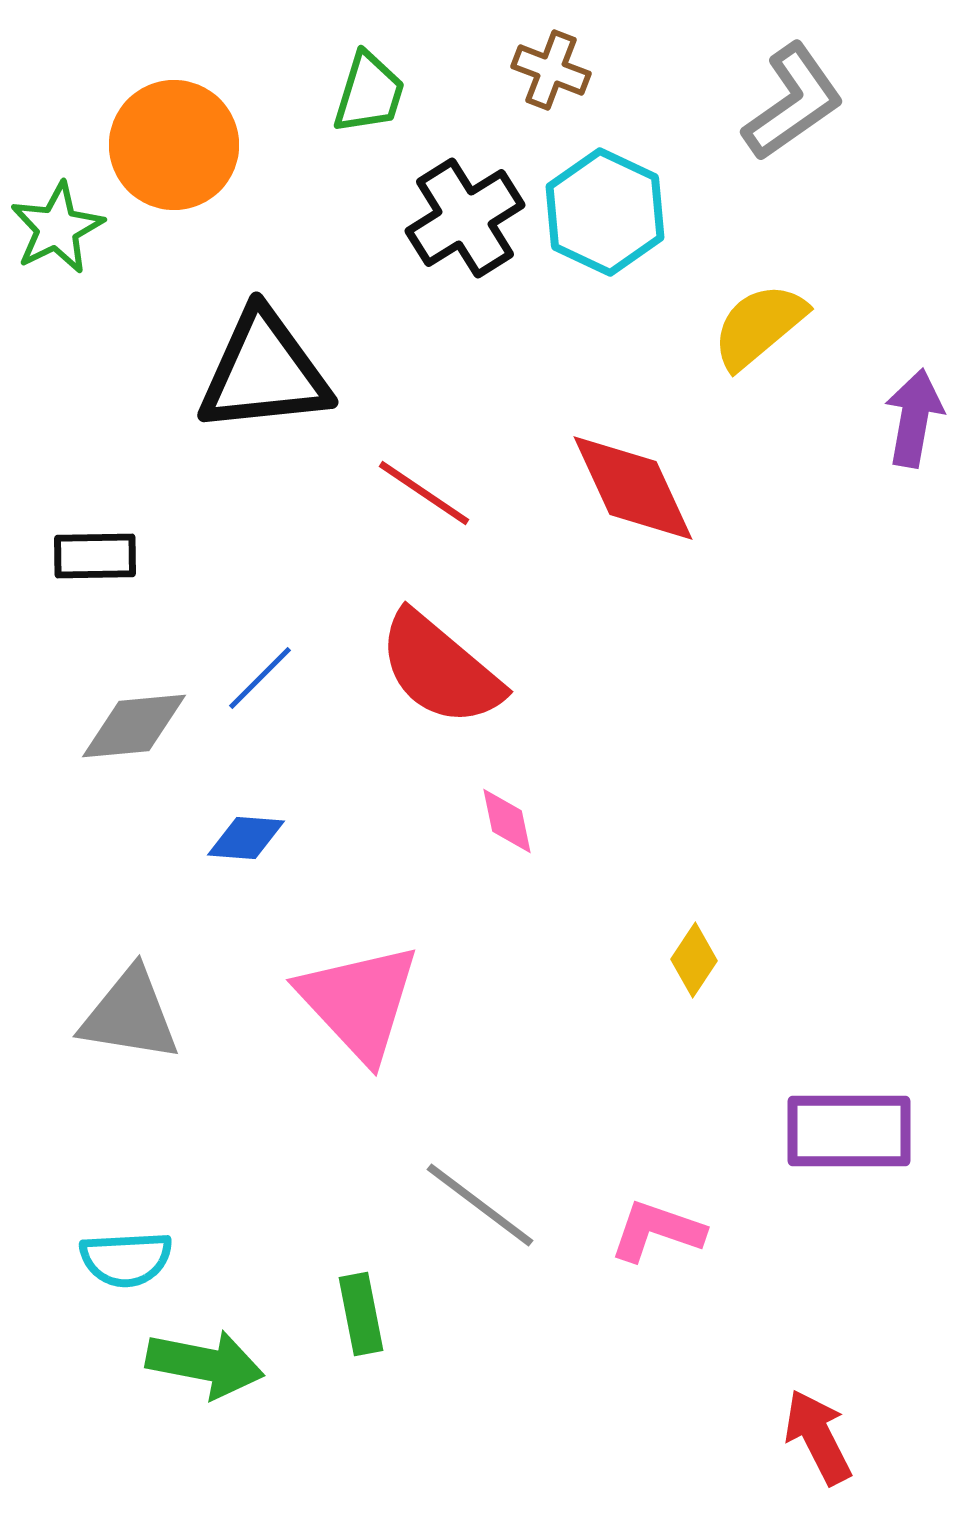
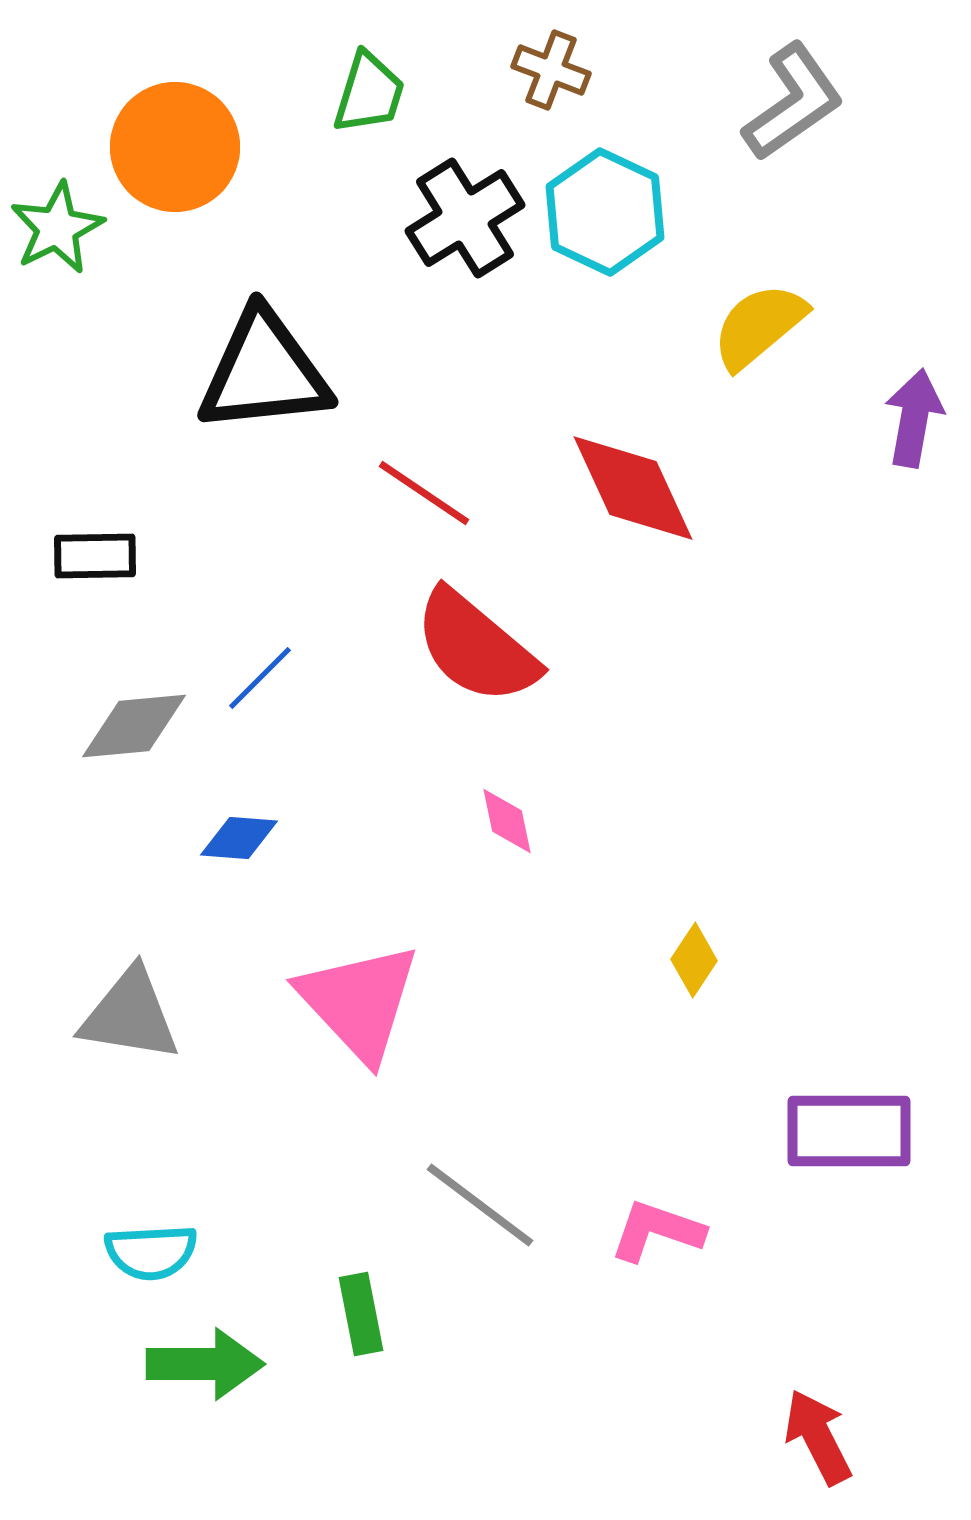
orange circle: moved 1 px right, 2 px down
red semicircle: moved 36 px right, 22 px up
blue diamond: moved 7 px left
cyan semicircle: moved 25 px right, 7 px up
green arrow: rotated 11 degrees counterclockwise
